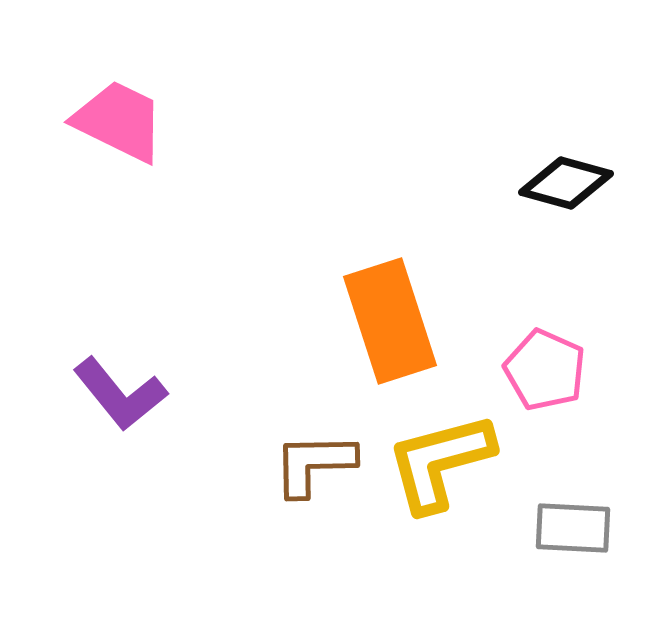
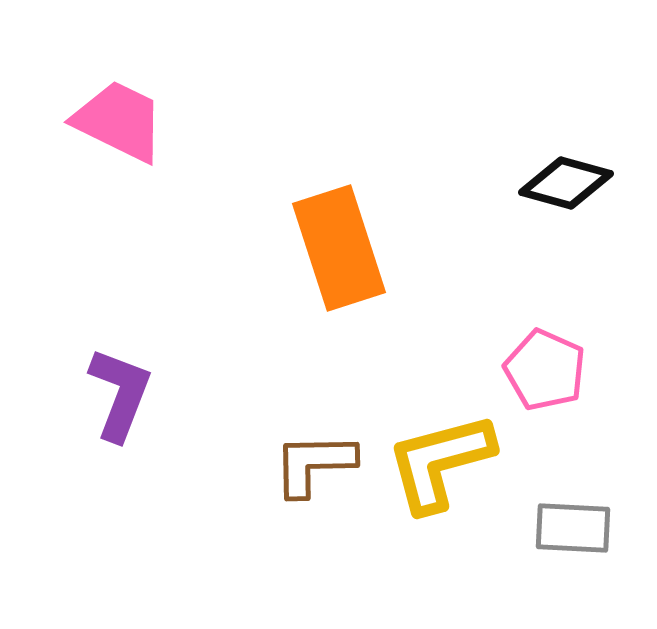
orange rectangle: moved 51 px left, 73 px up
purple L-shape: rotated 120 degrees counterclockwise
